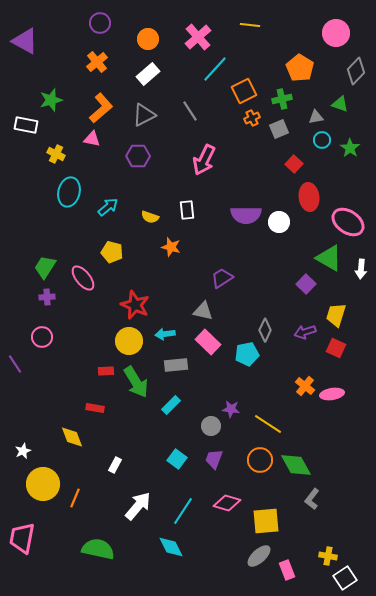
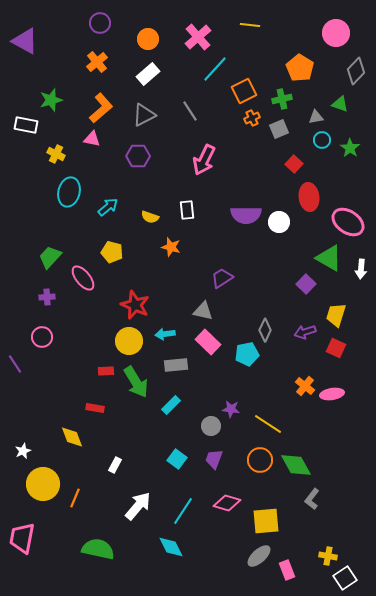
green trapezoid at (45, 267): moved 5 px right, 10 px up; rotated 10 degrees clockwise
